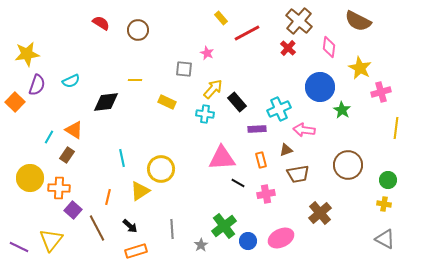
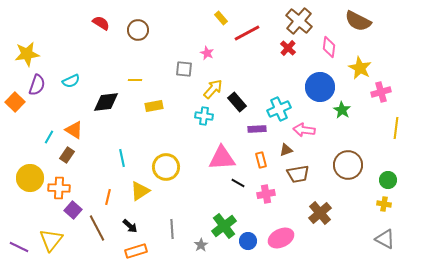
yellow rectangle at (167, 102): moved 13 px left, 4 px down; rotated 36 degrees counterclockwise
cyan cross at (205, 114): moved 1 px left, 2 px down
yellow circle at (161, 169): moved 5 px right, 2 px up
